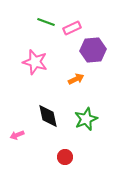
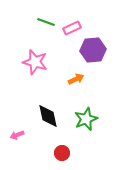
red circle: moved 3 px left, 4 px up
